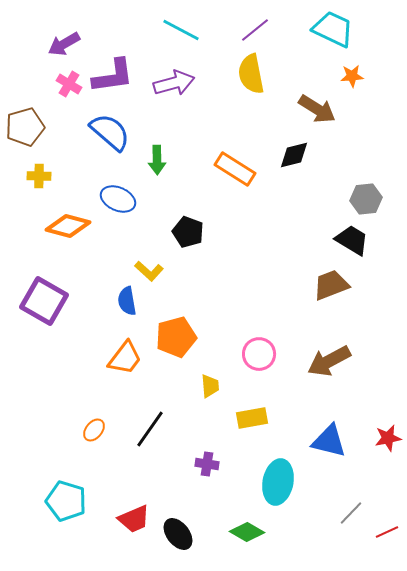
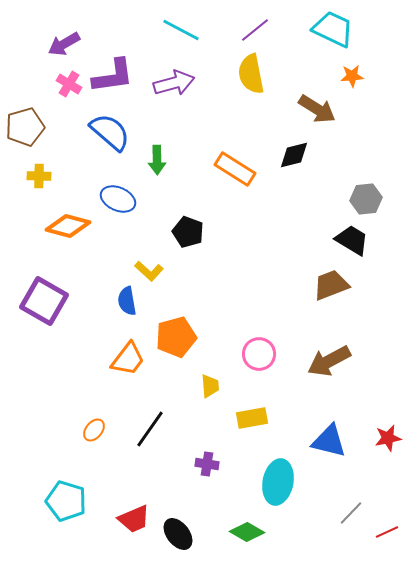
orange trapezoid at (125, 358): moved 3 px right, 1 px down
